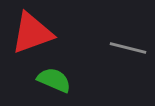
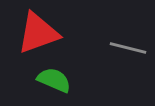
red triangle: moved 6 px right
